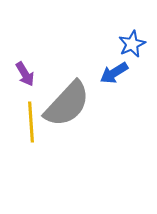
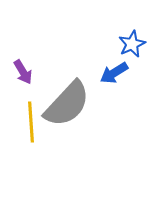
purple arrow: moved 2 px left, 2 px up
